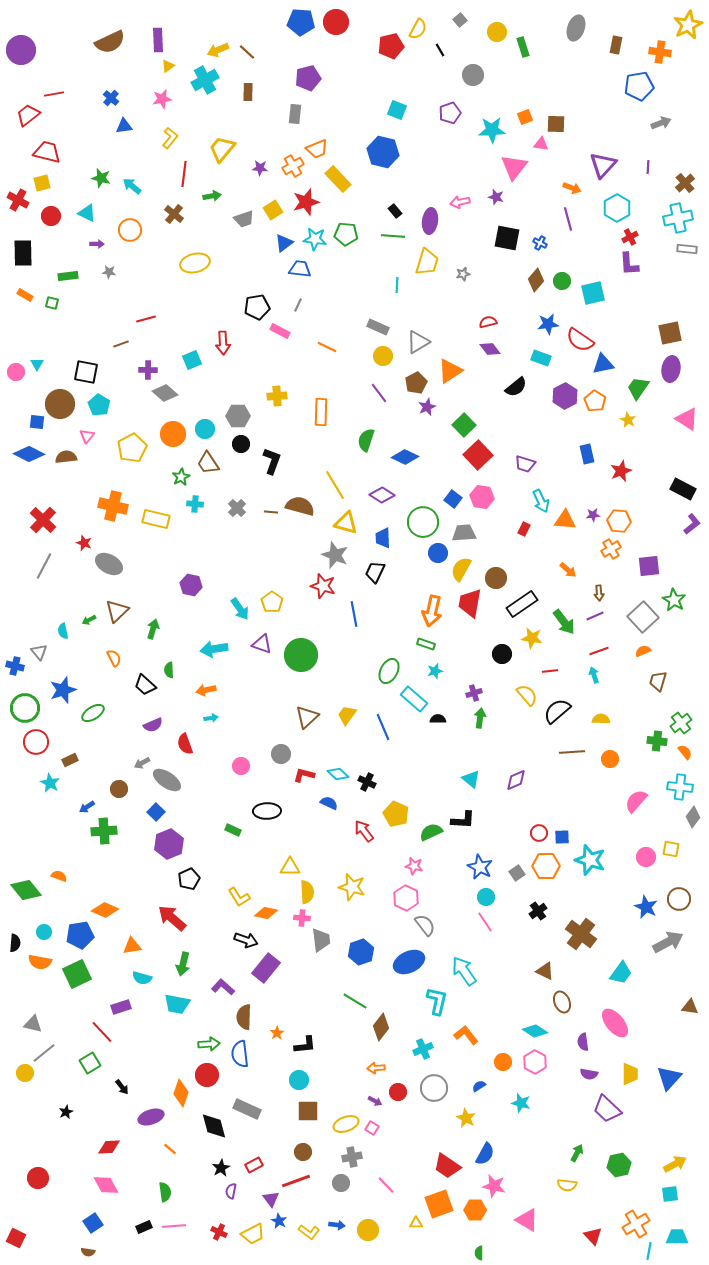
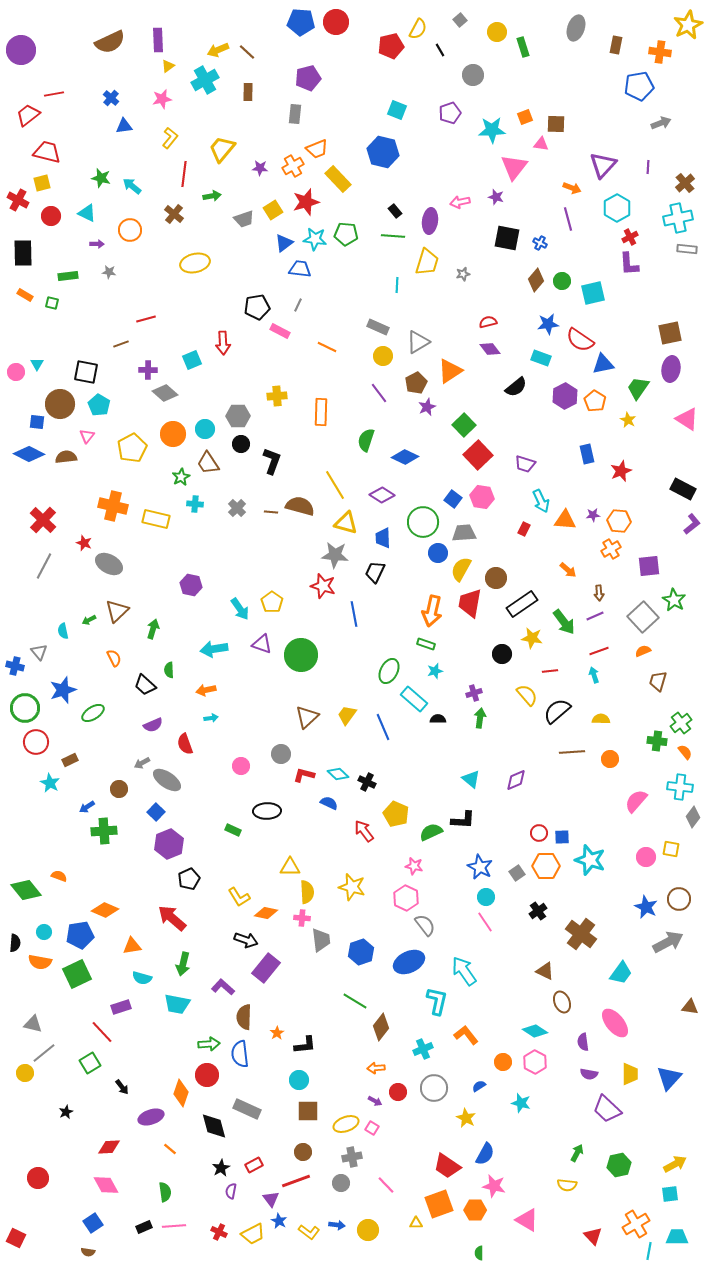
gray star at (335, 555): rotated 16 degrees counterclockwise
